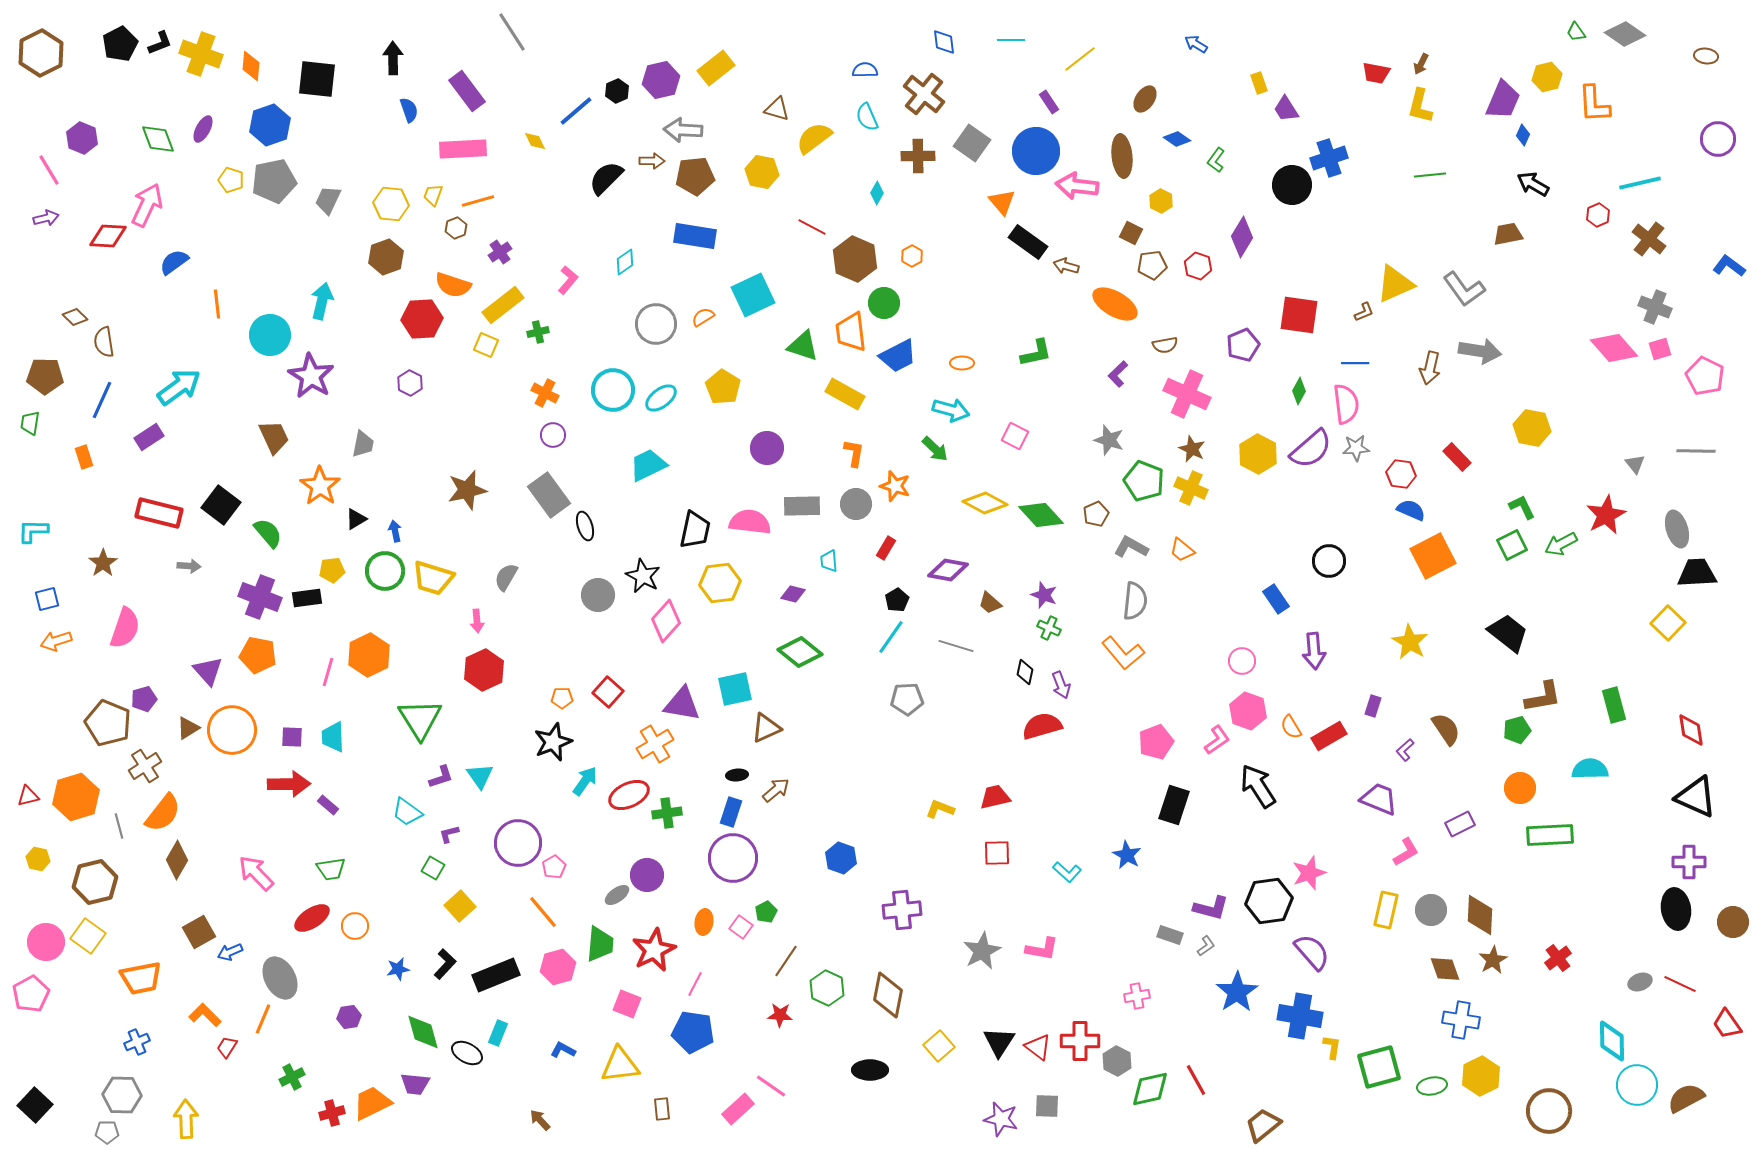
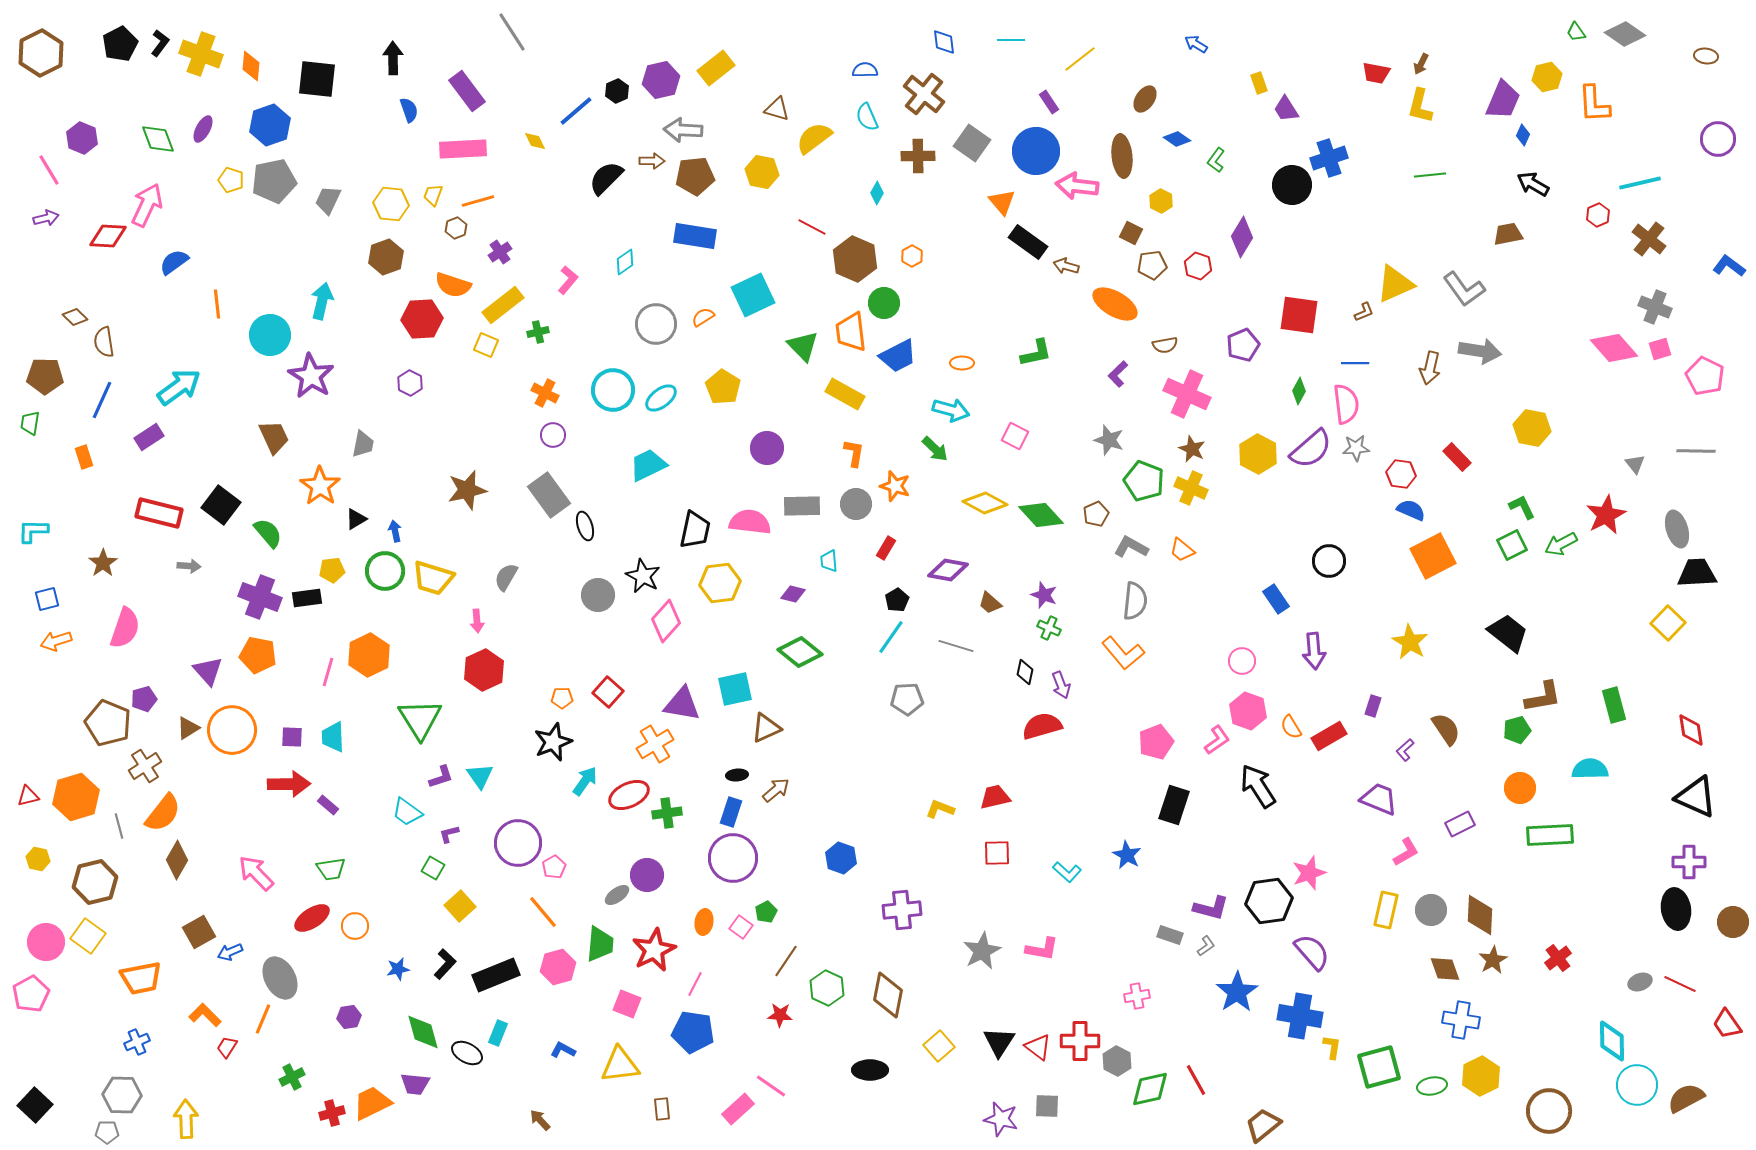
black L-shape at (160, 43): rotated 32 degrees counterclockwise
green triangle at (803, 346): rotated 28 degrees clockwise
